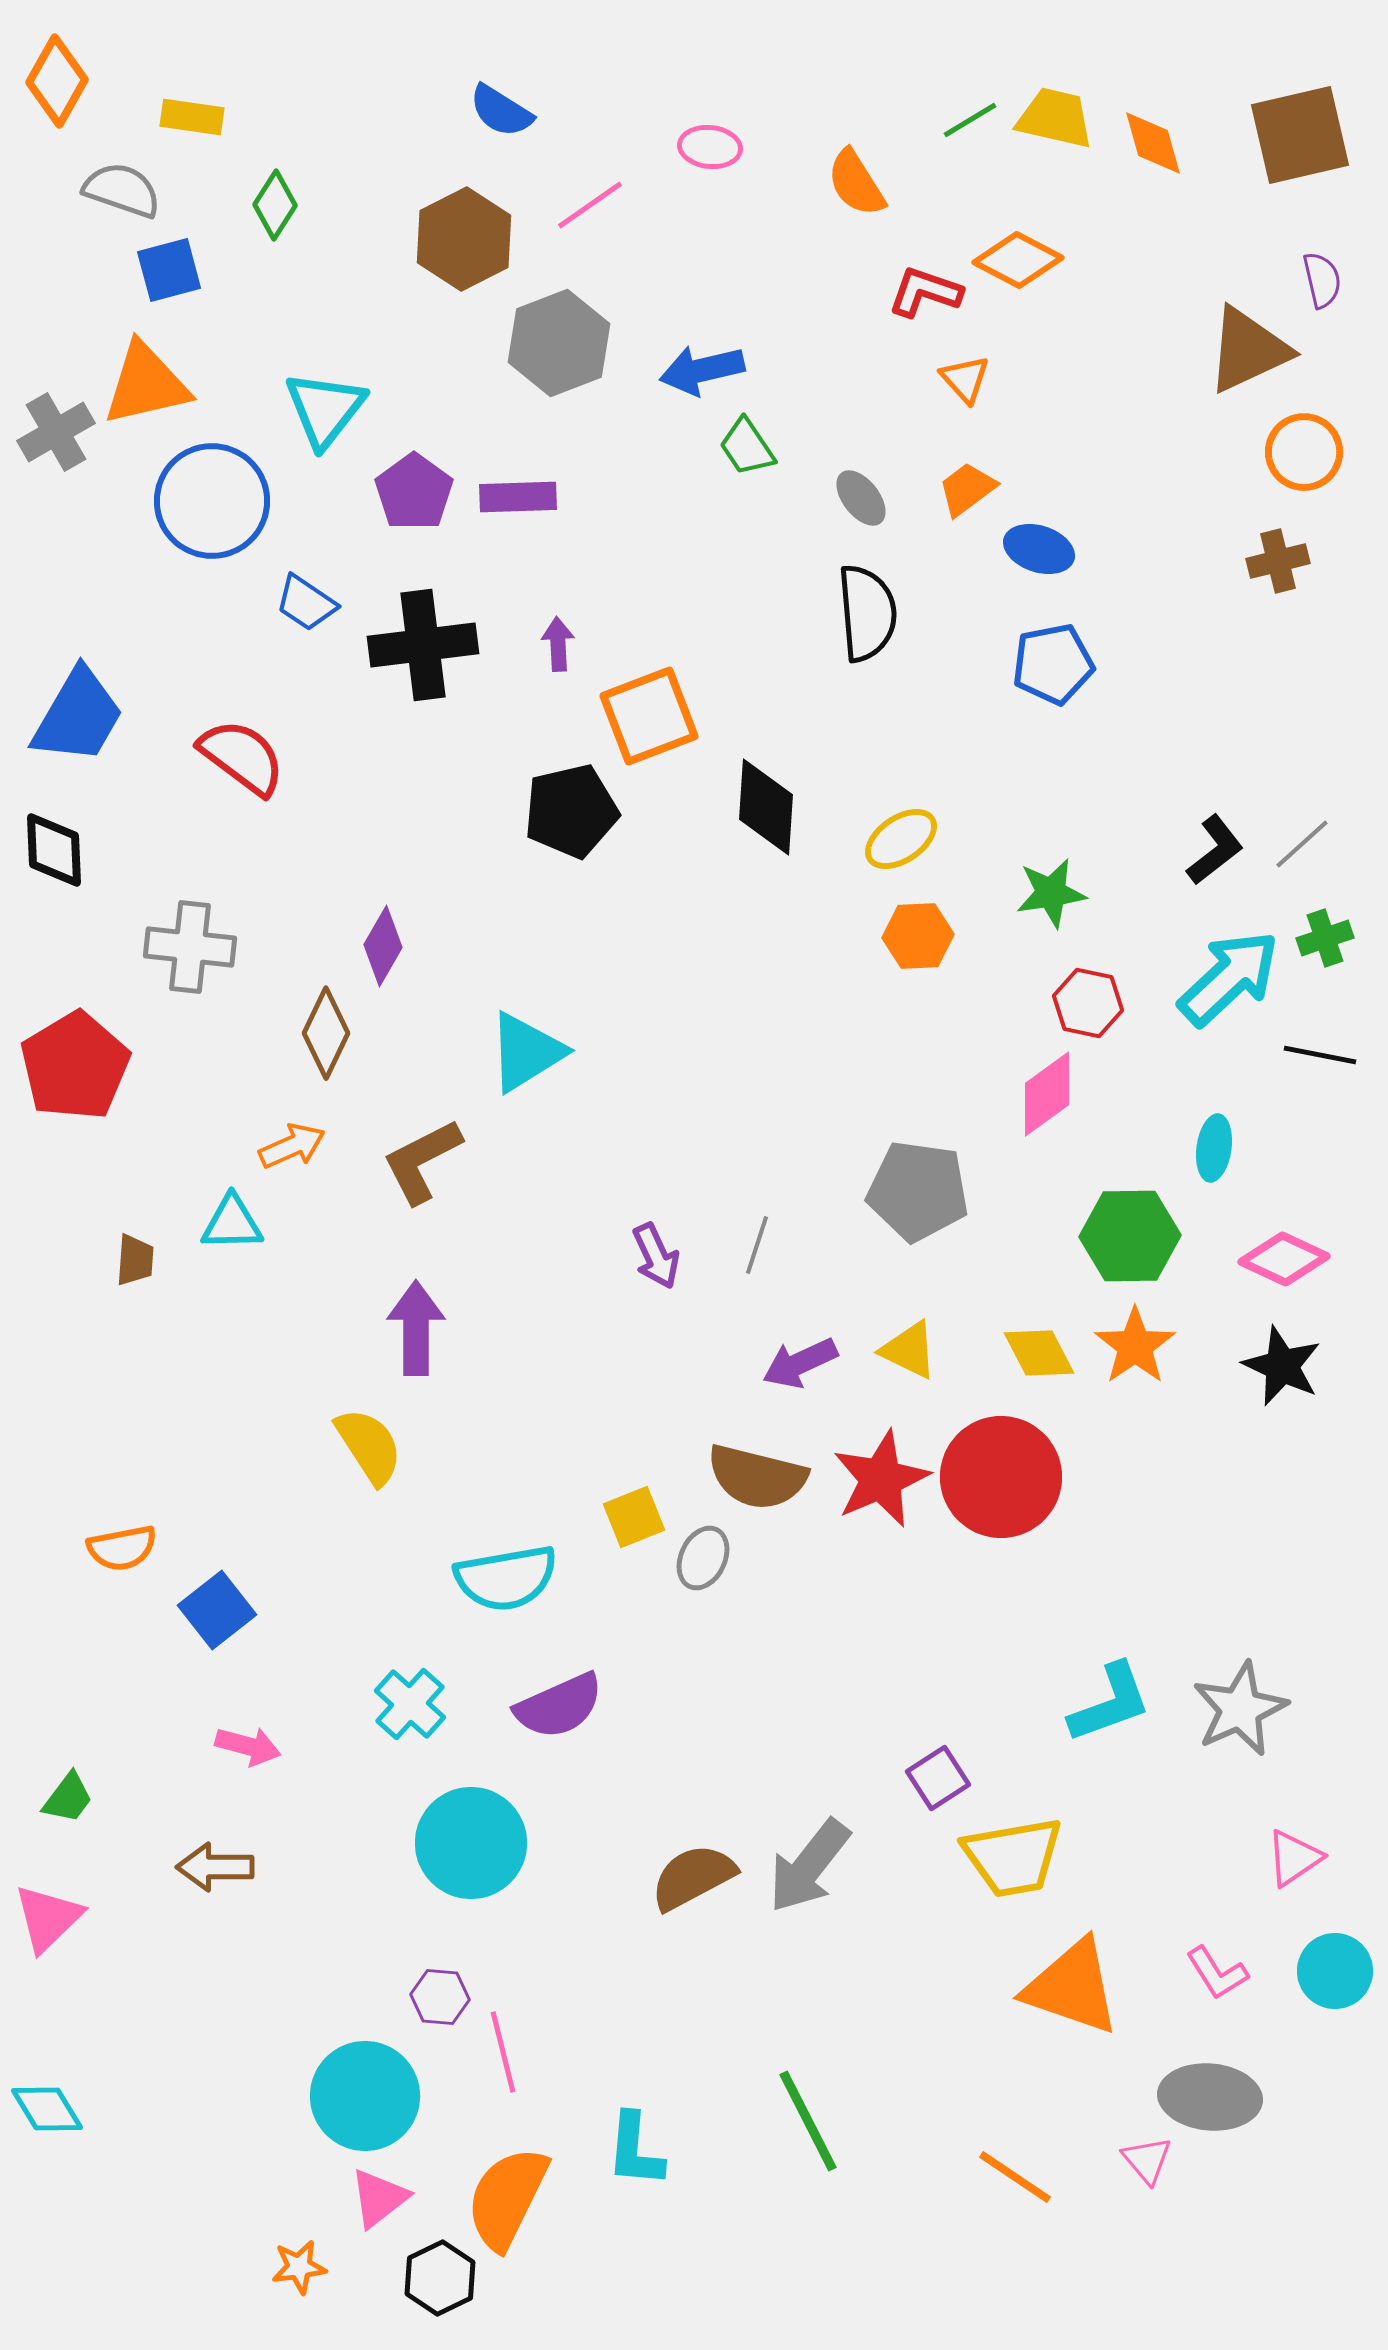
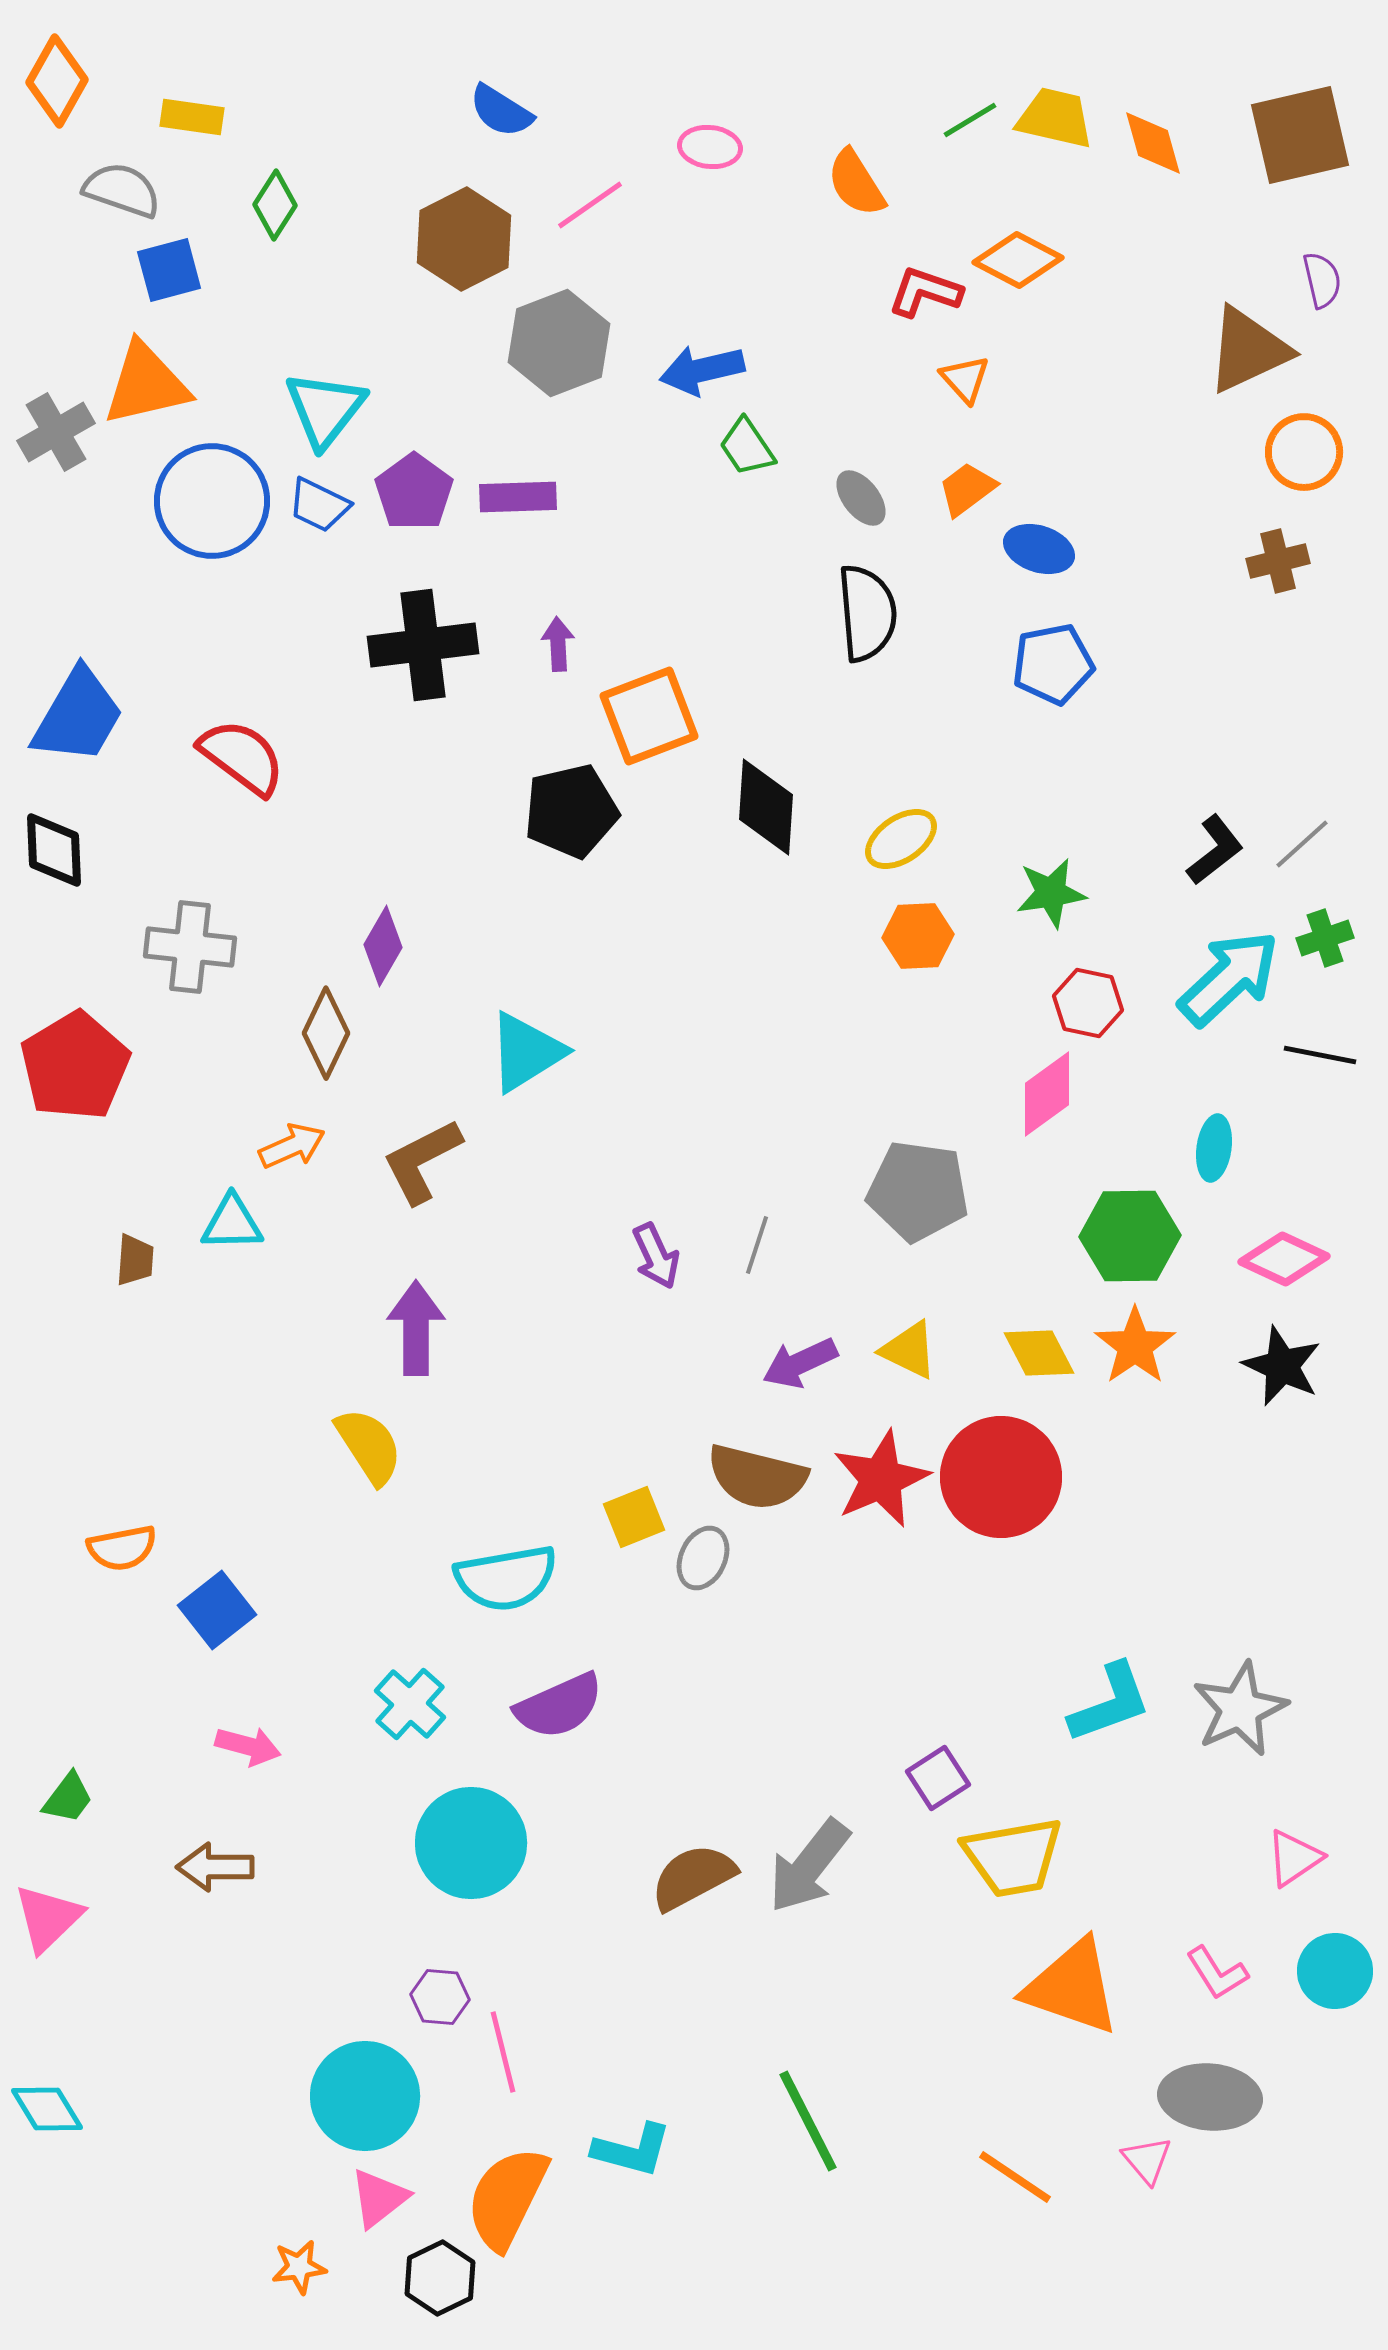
blue trapezoid at (306, 603): moved 13 px right, 98 px up; rotated 8 degrees counterclockwise
cyan L-shape at (635, 2150): moved 3 px left; rotated 80 degrees counterclockwise
